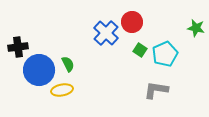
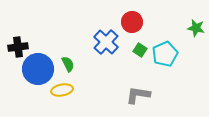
blue cross: moved 9 px down
blue circle: moved 1 px left, 1 px up
gray L-shape: moved 18 px left, 5 px down
